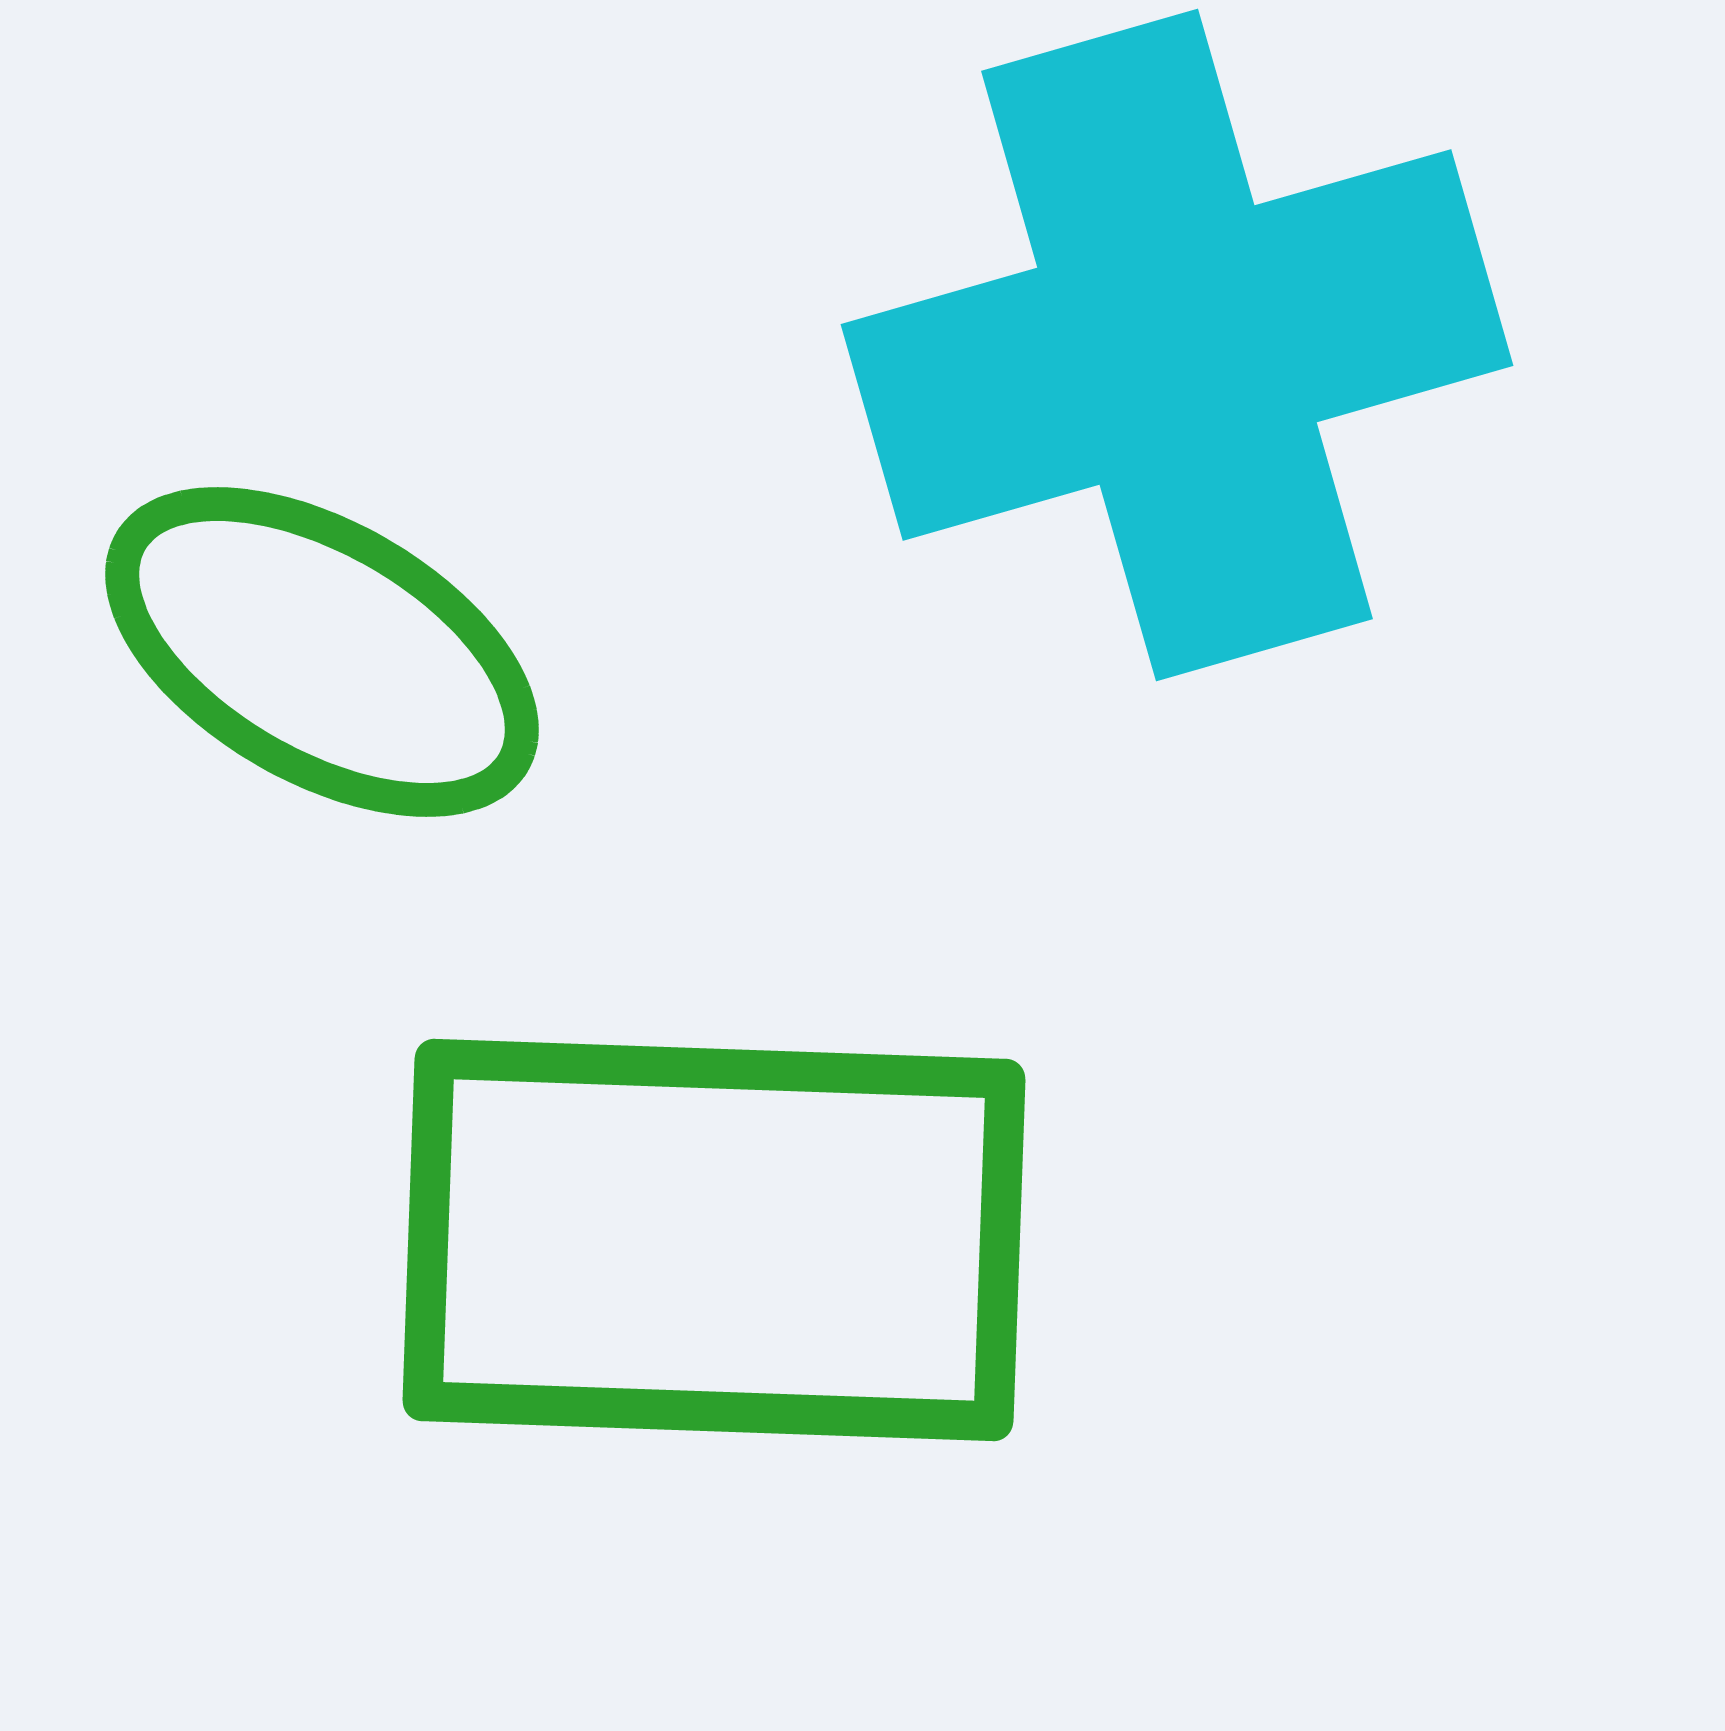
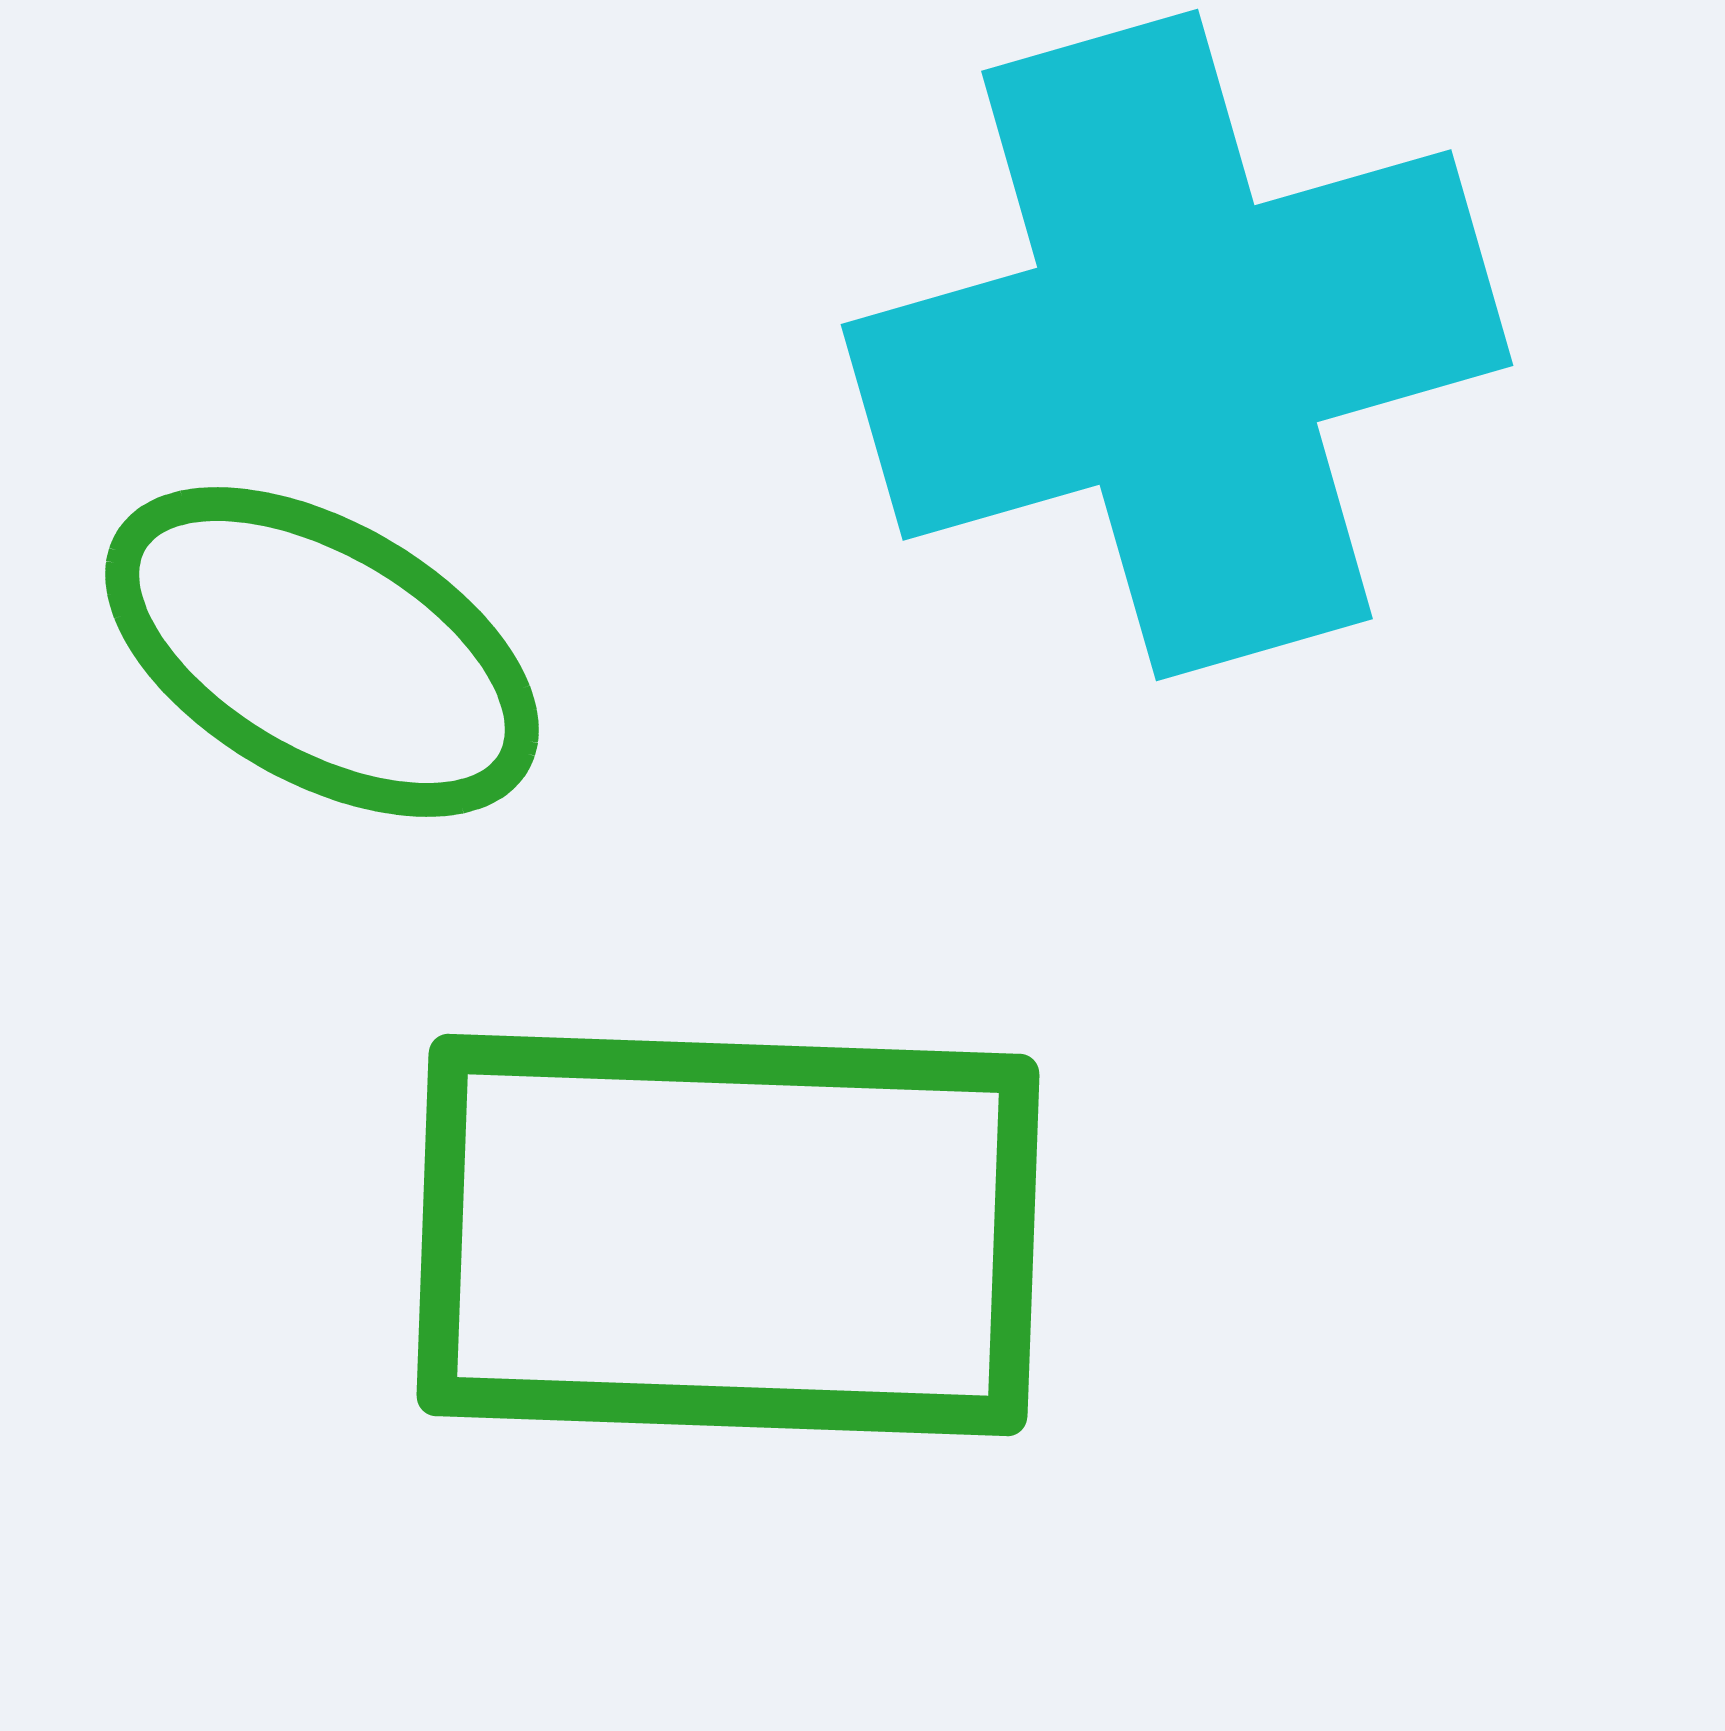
green rectangle: moved 14 px right, 5 px up
